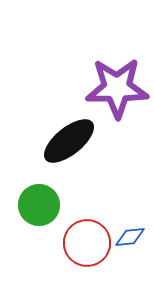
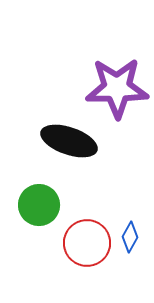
black ellipse: rotated 58 degrees clockwise
blue diamond: rotated 56 degrees counterclockwise
